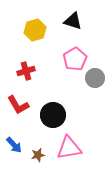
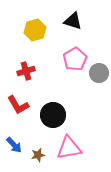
gray circle: moved 4 px right, 5 px up
